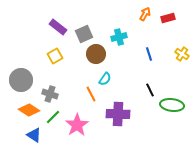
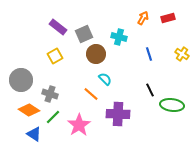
orange arrow: moved 2 px left, 4 px down
cyan cross: rotated 28 degrees clockwise
cyan semicircle: rotated 80 degrees counterclockwise
orange line: rotated 21 degrees counterclockwise
pink star: moved 2 px right
blue triangle: moved 1 px up
